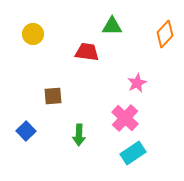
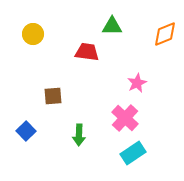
orange diamond: rotated 24 degrees clockwise
